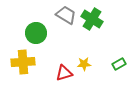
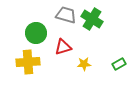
gray trapezoid: rotated 15 degrees counterclockwise
yellow cross: moved 5 px right
red triangle: moved 1 px left, 26 px up
